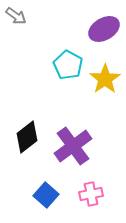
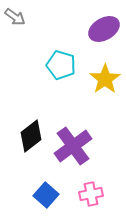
gray arrow: moved 1 px left, 1 px down
cyan pentagon: moved 7 px left; rotated 12 degrees counterclockwise
black diamond: moved 4 px right, 1 px up
